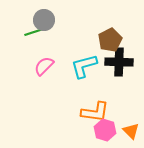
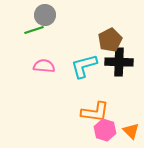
gray circle: moved 1 px right, 5 px up
green line: moved 2 px up
pink semicircle: rotated 50 degrees clockwise
